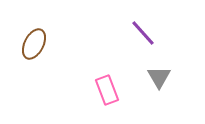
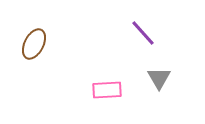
gray triangle: moved 1 px down
pink rectangle: rotated 72 degrees counterclockwise
